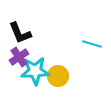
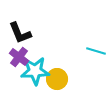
cyan line: moved 4 px right, 7 px down
purple cross: rotated 18 degrees counterclockwise
yellow circle: moved 1 px left, 3 px down
